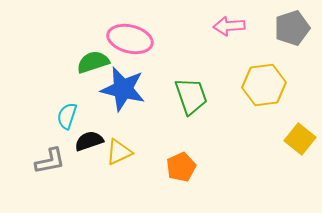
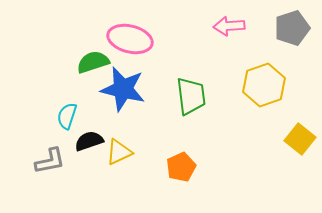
yellow hexagon: rotated 12 degrees counterclockwise
green trapezoid: rotated 12 degrees clockwise
